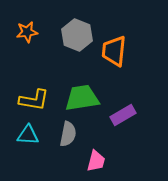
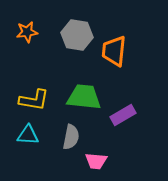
gray hexagon: rotated 12 degrees counterclockwise
green trapezoid: moved 2 px right, 1 px up; rotated 15 degrees clockwise
gray semicircle: moved 3 px right, 3 px down
pink trapezoid: rotated 80 degrees clockwise
